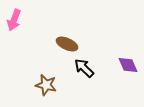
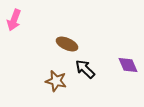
black arrow: moved 1 px right, 1 px down
brown star: moved 10 px right, 4 px up
